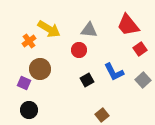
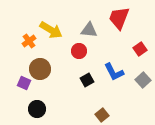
red trapezoid: moved 9 px left, 7 px up; rotated 60 degrees clockwise
yellow arrow: moved 2 px right, 1 px down
red circle: moved 1 px down
black circle: moved 8 px right, 1 px up
